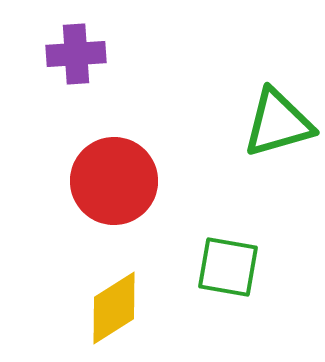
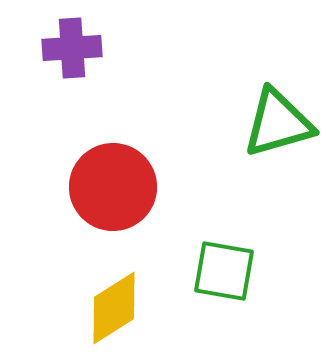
purple cross: moved 4 px left, 6 px up
red circle: moved 1 px left, 6 px down
green square: moved 4 px left, 4 px down
